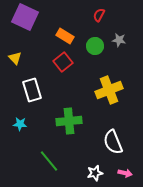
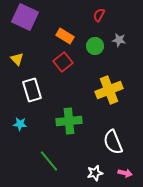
yellow triangle: moved 2 px right, 1 px down
